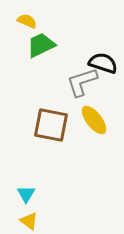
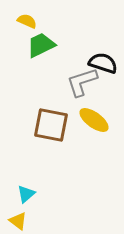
yellow ellipse: rotated 16 degrees counterclockwise
cyan triangle: rotated 18 degrees clockwise
yellow triangle: moved 11 px left
